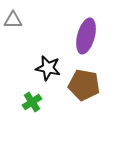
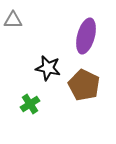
brown pentagon: rotated 16 degrees clockwise
green cross: moved 2 px left, 2 px down
